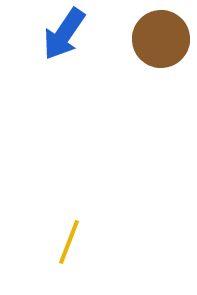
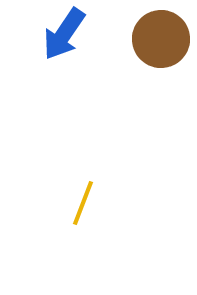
yellow line: moved 14 px right, 39 px up
